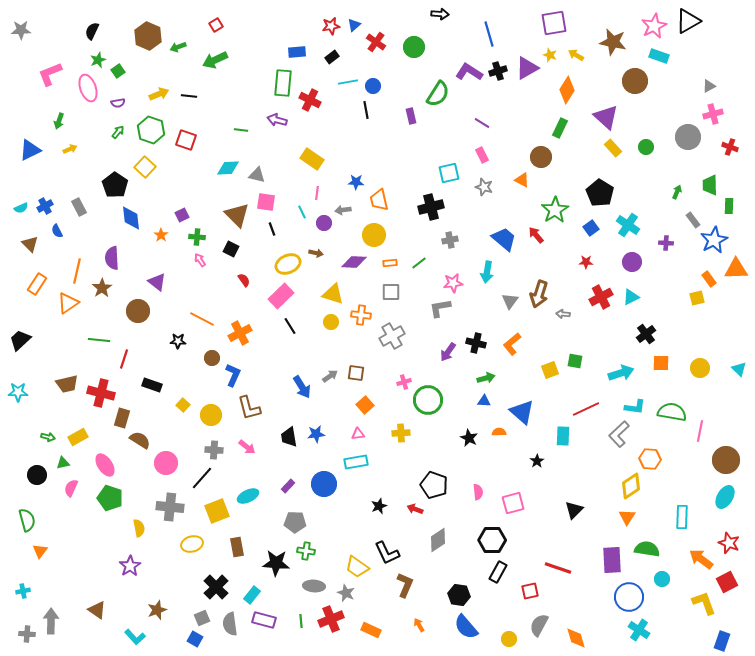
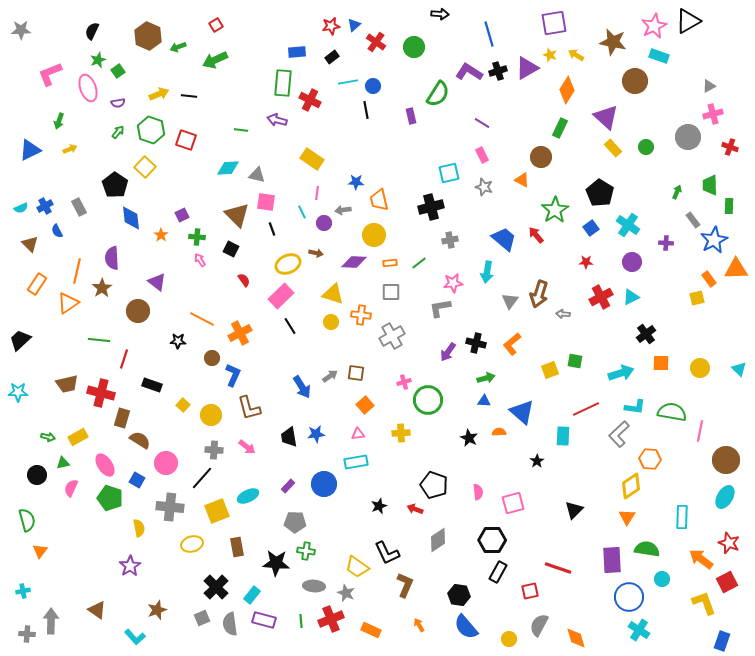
blue square at (195, 639): moved 58 px left, 159 px up
